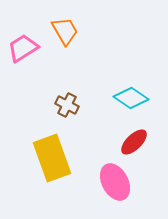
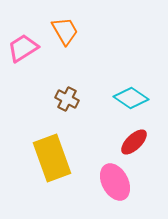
brown cross: moved 6 px up
